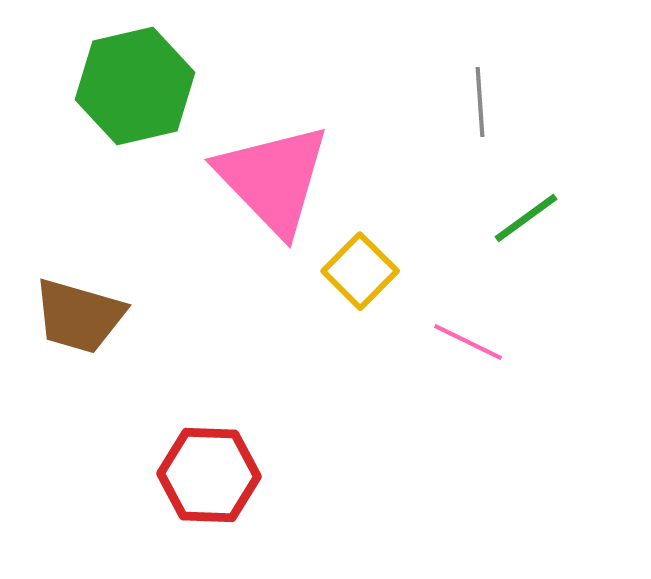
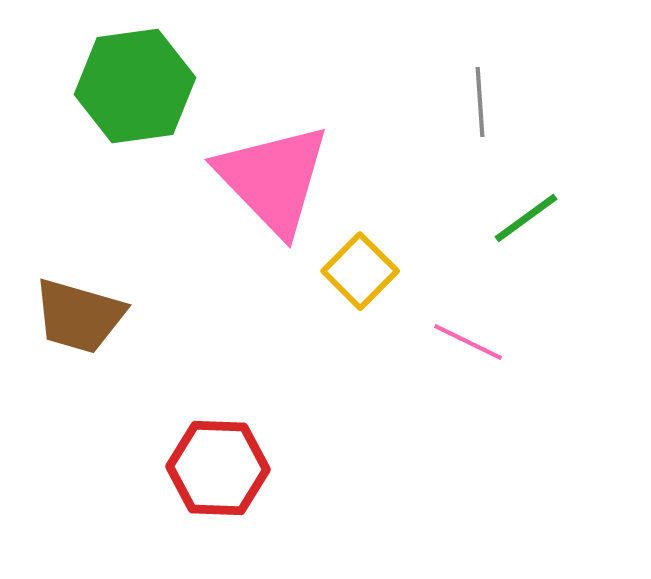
green hexagon: rotated 5 degrees clockwise
red hexagon: moved 9 px right, 7 px up
